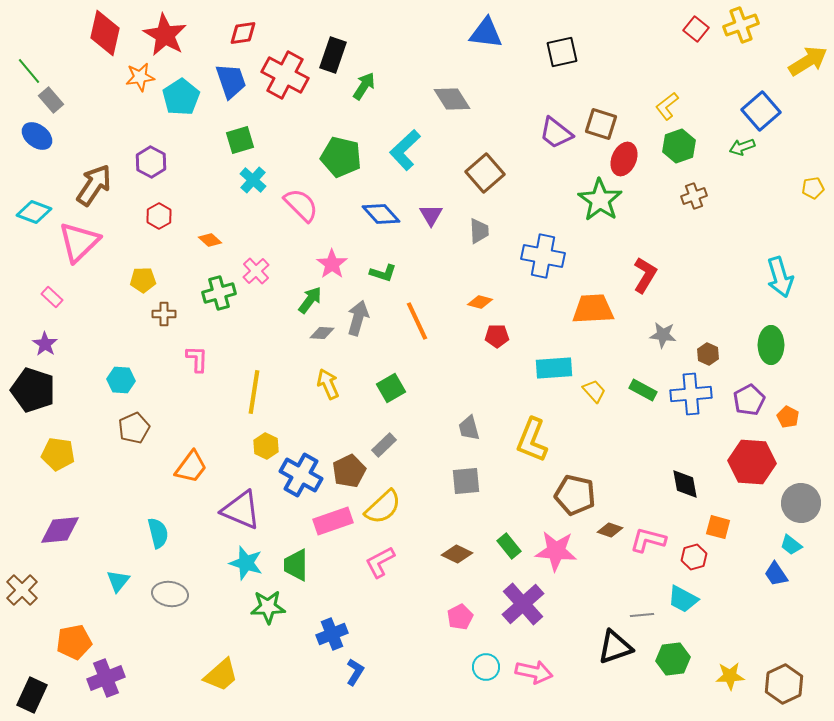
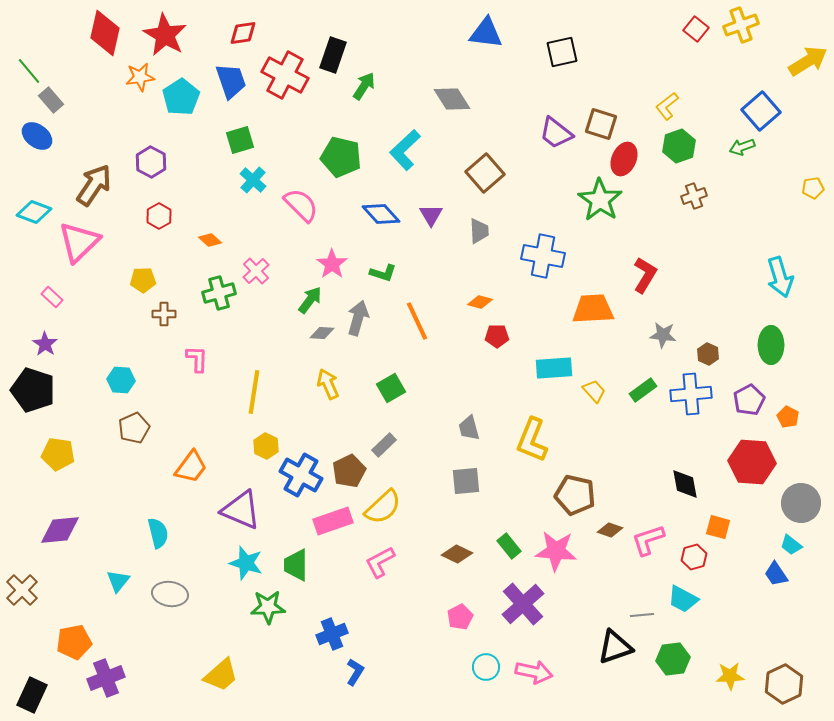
green rectangle at (643, 390): rotated 64 degrees counterclockwise
pink L-shape at (648, 540): rotated 33 degrees counterclockwise
